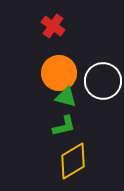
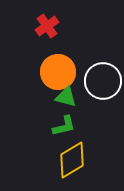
red cross: moved 6 px left; rotated 20 degrees clockwise
orange circle: moved 1 px left, 1 px up
yellow diamond: moved 1 px left, 1 px up
